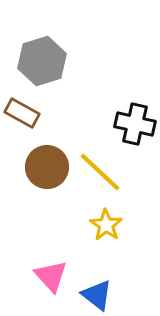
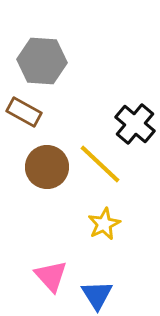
gray hexagon: rotated 21 degrees clockwise
brown rectangle: moved 2 px right, 1 px up
black cross: rotated 27 degrees clockwise
yellow line: moved 8 px up
yellow star: moved 2 px left, 1 px up; rotated 12 degrees clockwise
blue triangle: rotated 20 degrees clockwise
